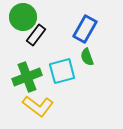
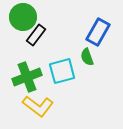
blue rectangle: moved 13 px right, 3 px down
